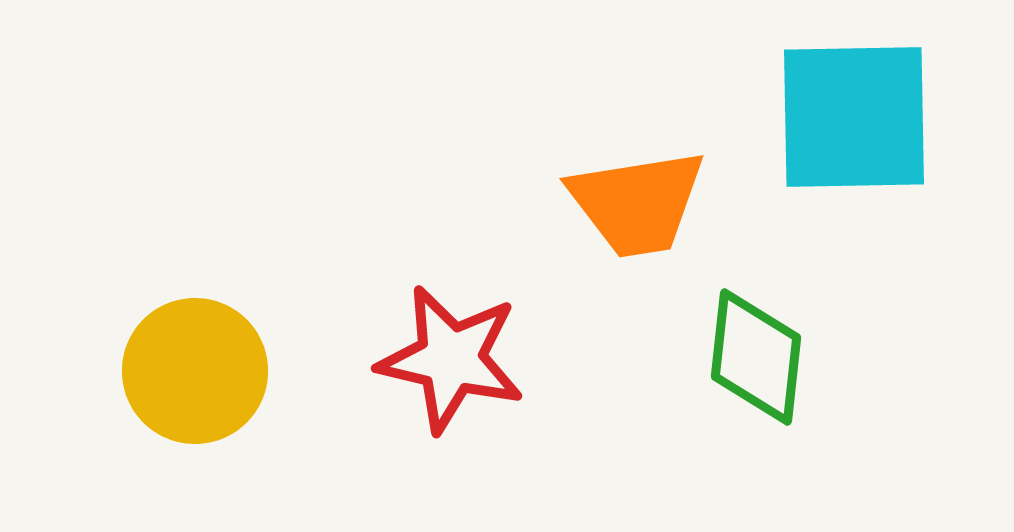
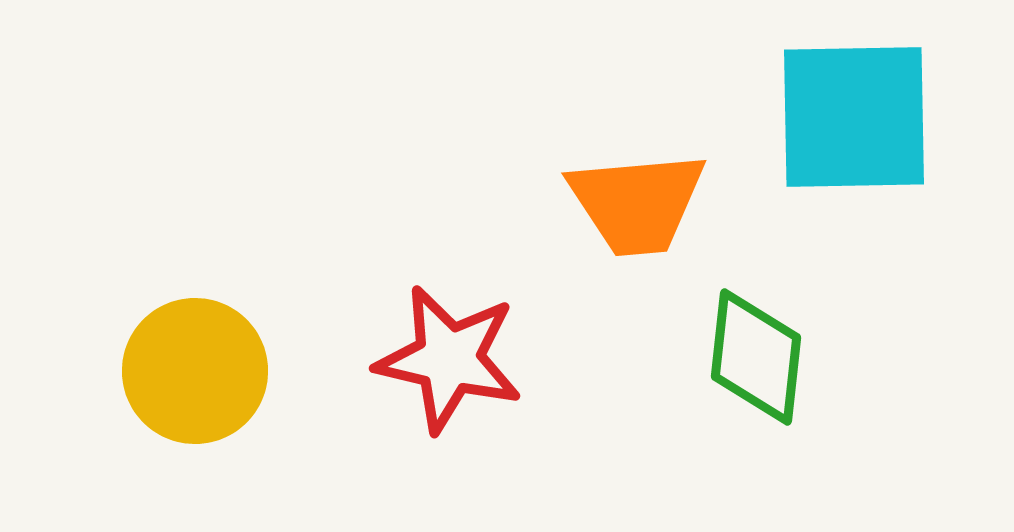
orange trapezoid: rotated 4 degrees clockwise
red star: moved 2 px left
